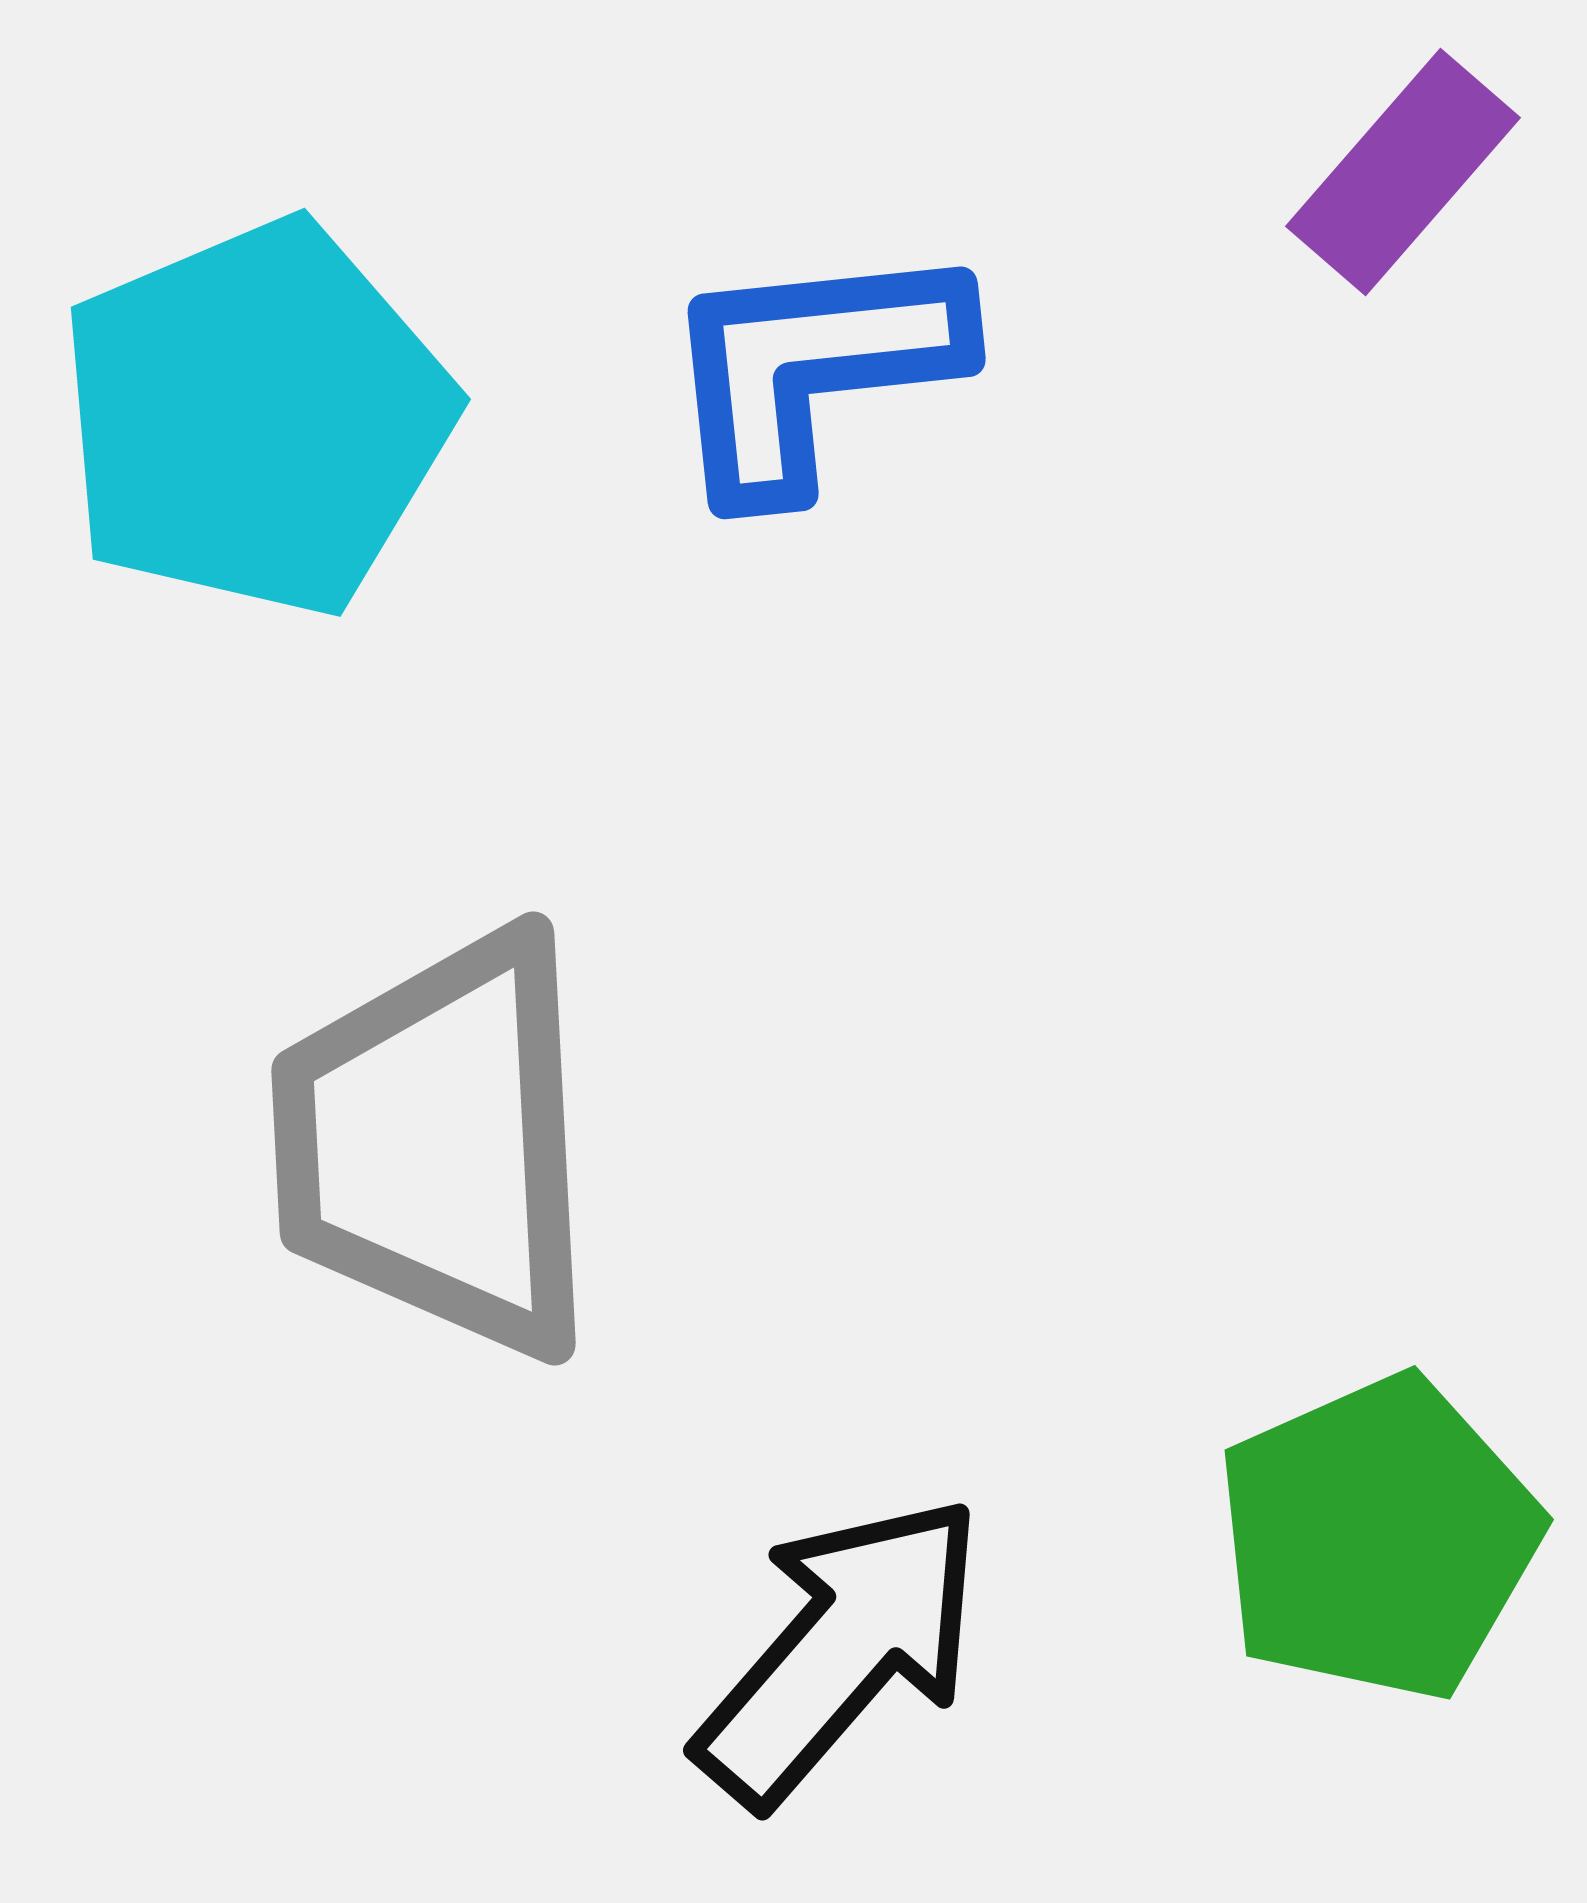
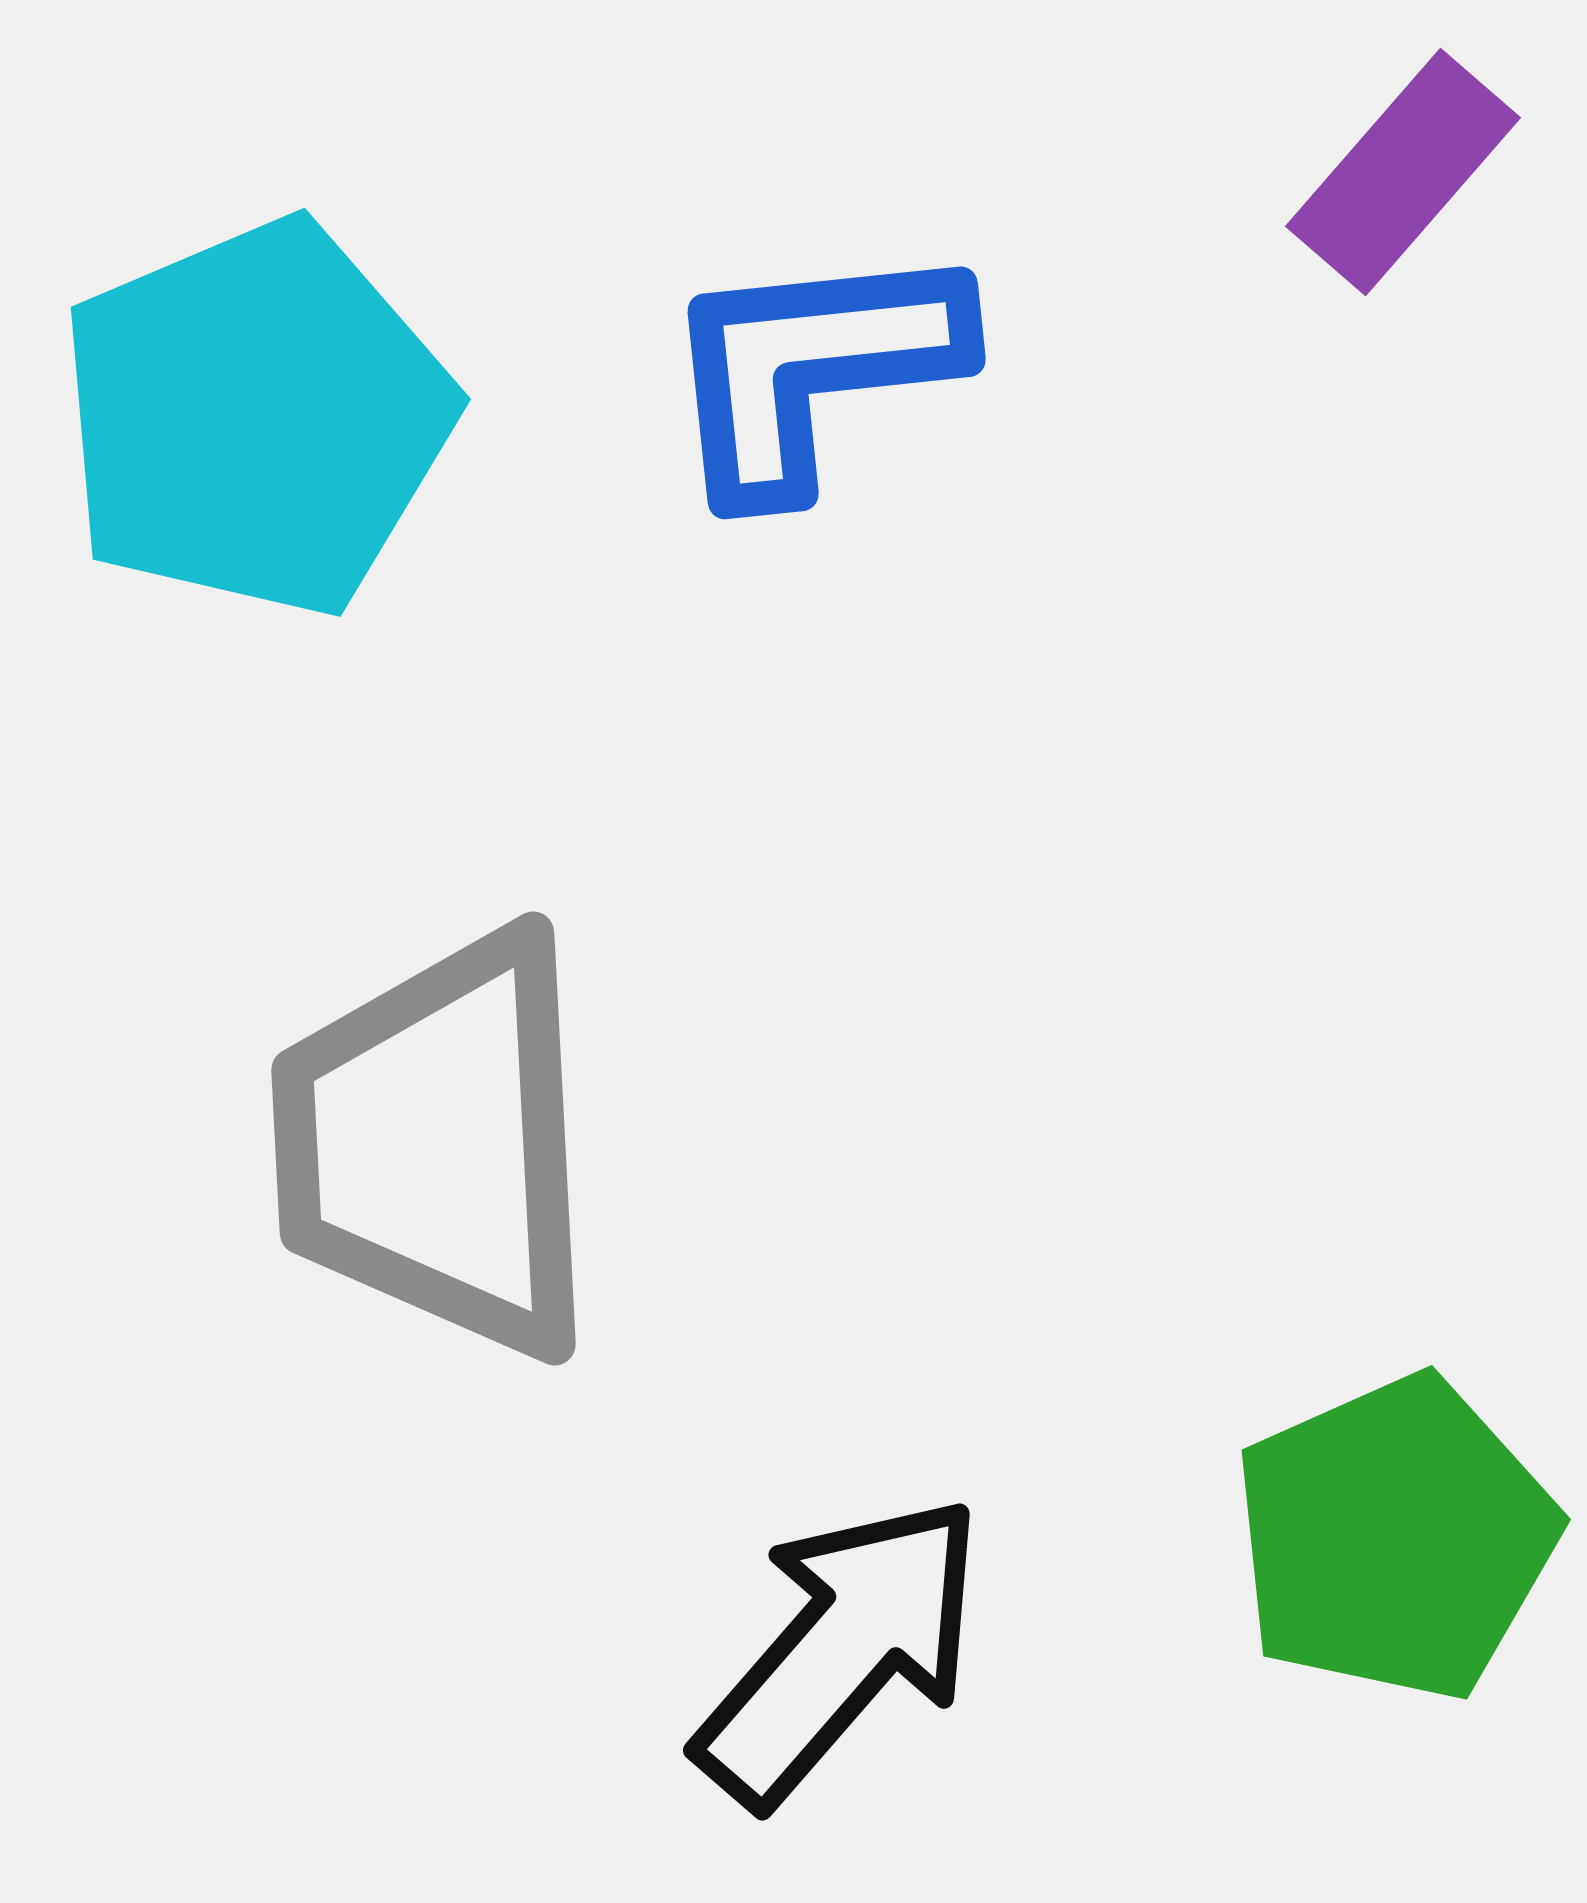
green pentagon: moved 17 px right
